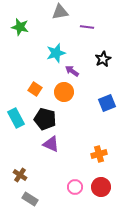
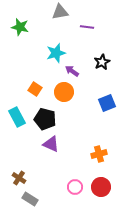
black star: moved 1 px left, 3 px down
cyan rectangle: moved 1 px right, 1 px up
brown cross: moved 1 px left, 3 px down
